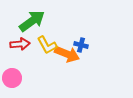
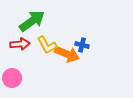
blue cross: moved 1 px right
